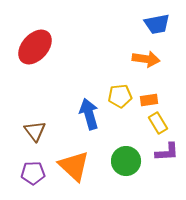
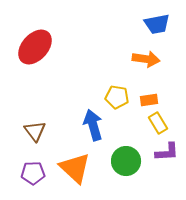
yellow pentagon: moved 3 px left, 1 px down; rotated 15 degrees clockwise
blue arrow: moved 4 px right, 11 px down
orange triangle: moved 1 px right, 2 px down
